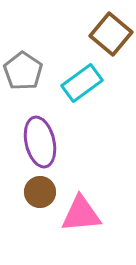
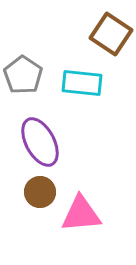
brown square: rotated 6 degrees counterclockwise
gray pentagon: moved 4 px down
cyan rectangle: rotated 42 degrees clockwise
purple ellipse: rotated 15 degrees counterclockwise
